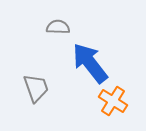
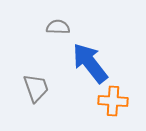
orange cross: rotated 28 degrees counterclockwise
